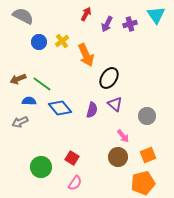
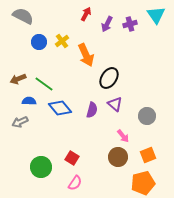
green line: moved 2 px right
